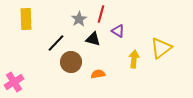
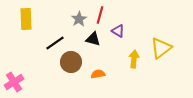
red line: moved 1 px left, 1 px down
black line: moved 1 px left; rotated 12 degrees clockwise
